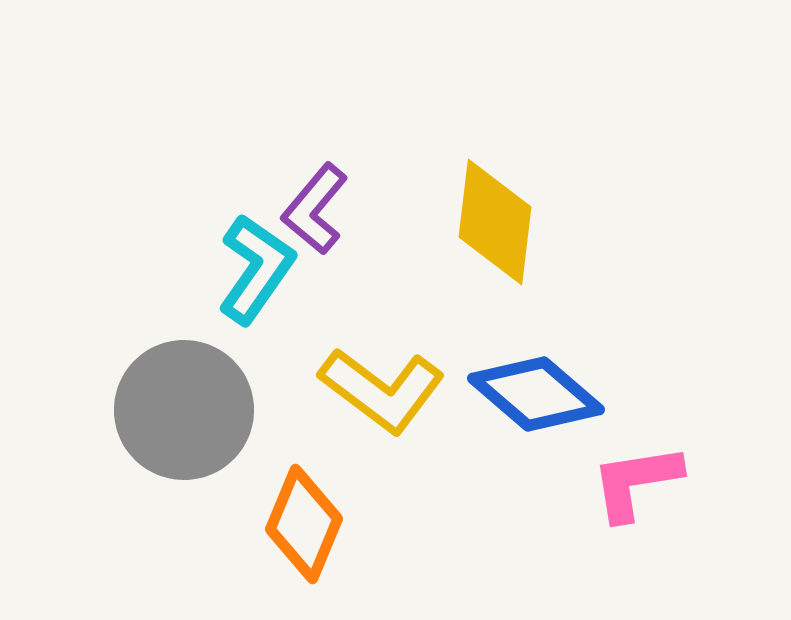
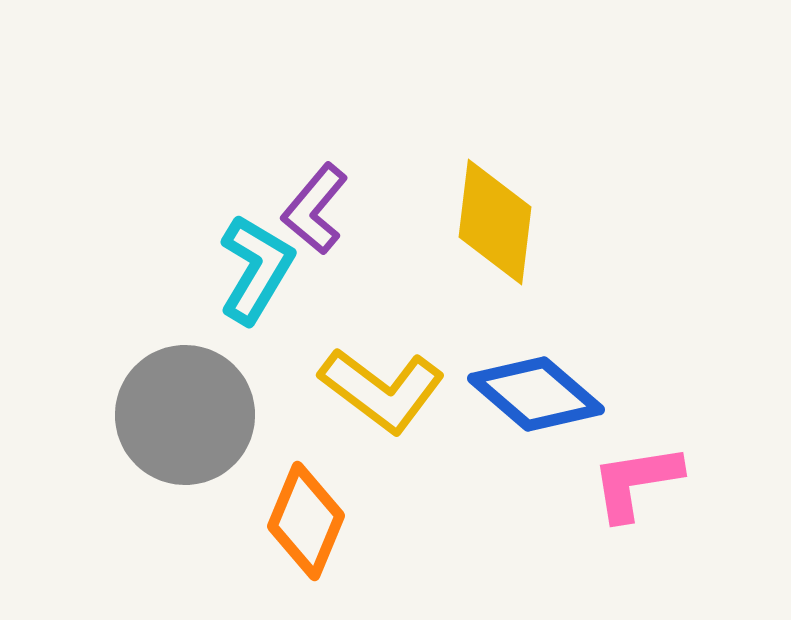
cyan L-shape: rotated 4 degrees counterclockwise
gray circle: moved 1 px right, 5 px down
orange diamond: moved 2 px right, 3 px up
